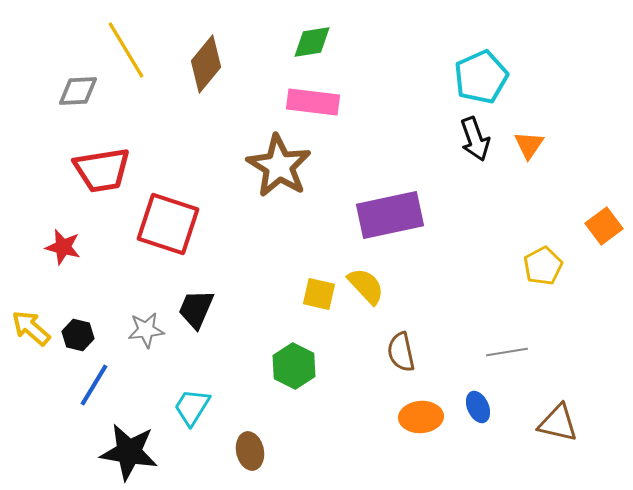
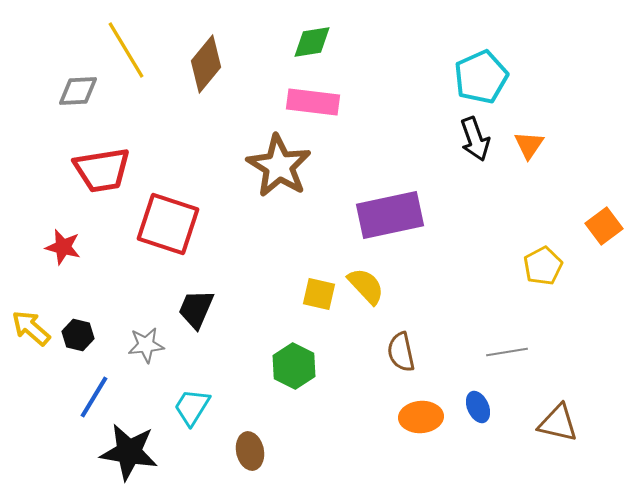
gray star: moved 15 px down
blue line: moved 12 px down
